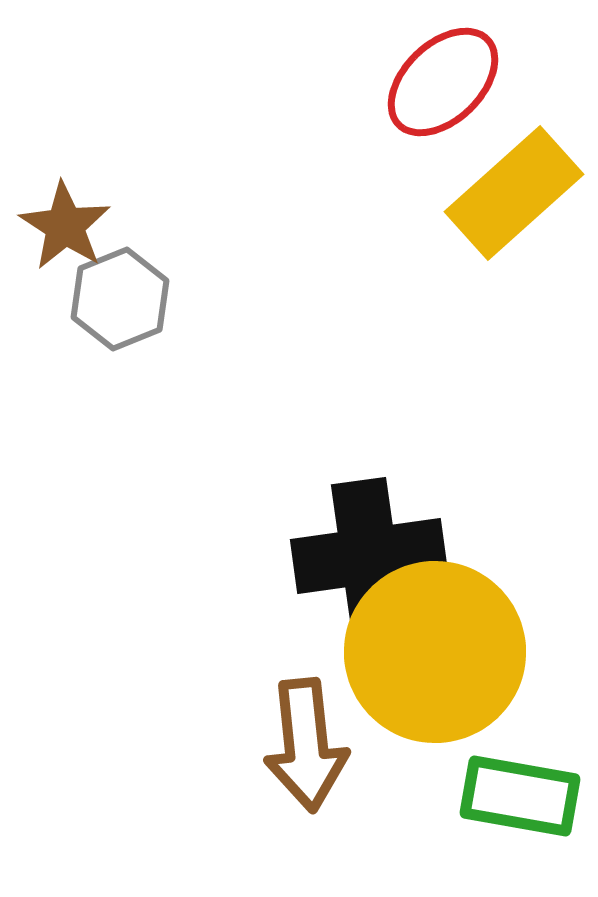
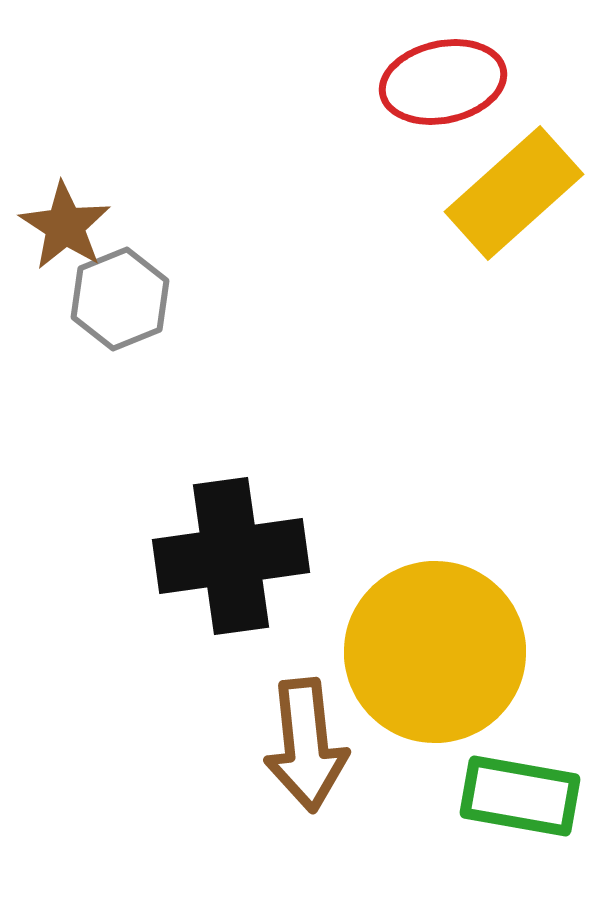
red ellipse: rotated 32 degrees clockwise
black cross: moved 138 px left
